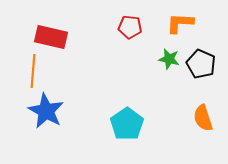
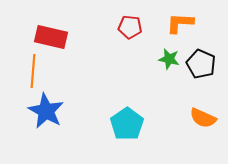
orange semicircle: rotated 48 degrees counterclockwise
